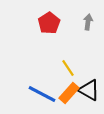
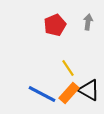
red pentagon: moved 6 px right, 2 px down; rotated 10 degrees clockwise
